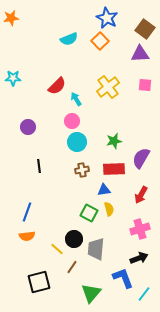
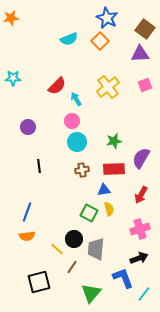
pink square: rotated 24 degrees counterclockwise
